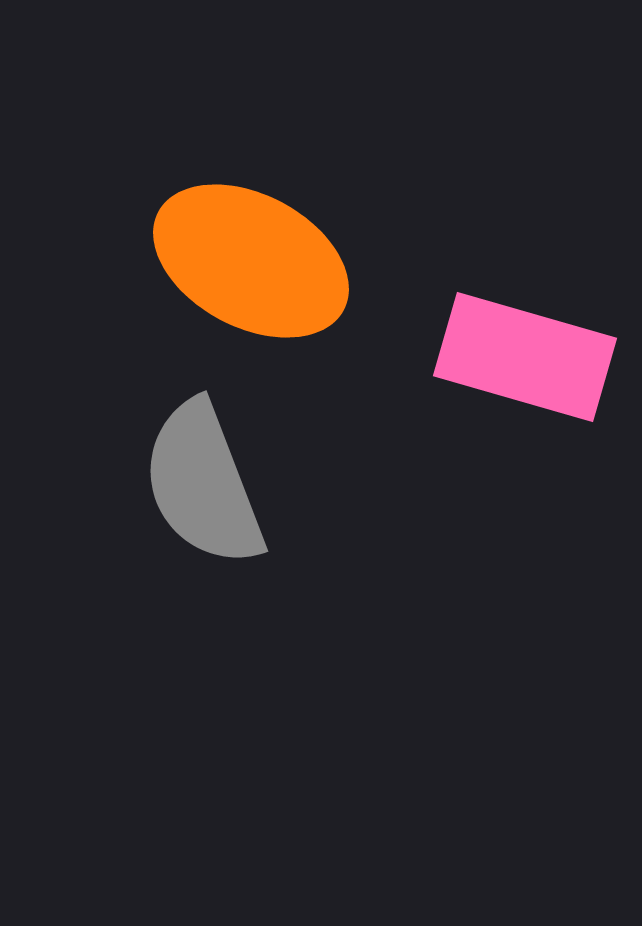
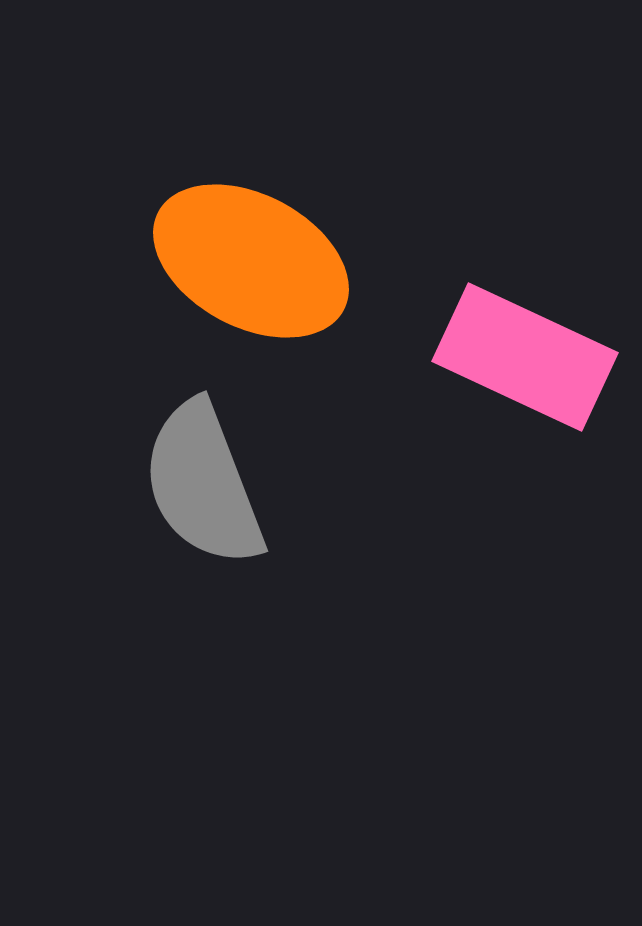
pink rectangle: rotated 9 degrees clockwise
